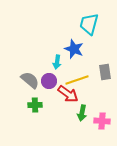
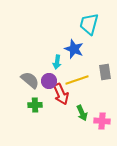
red arrow: moved 7 px left; rotated 30 degrees clockwise
green arrow: rotated 35 degrees counterclockwise
